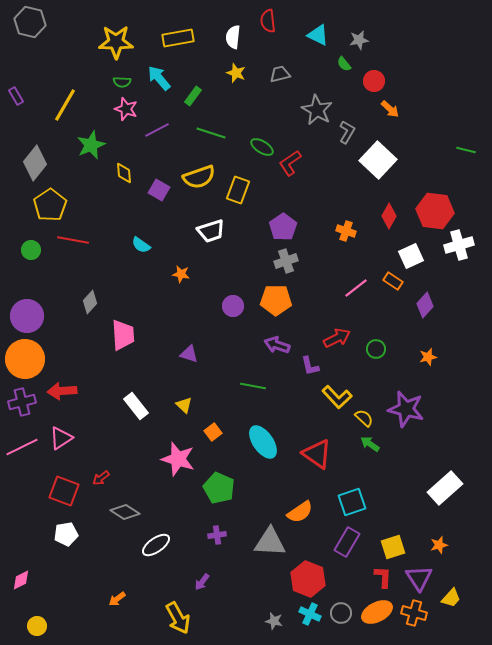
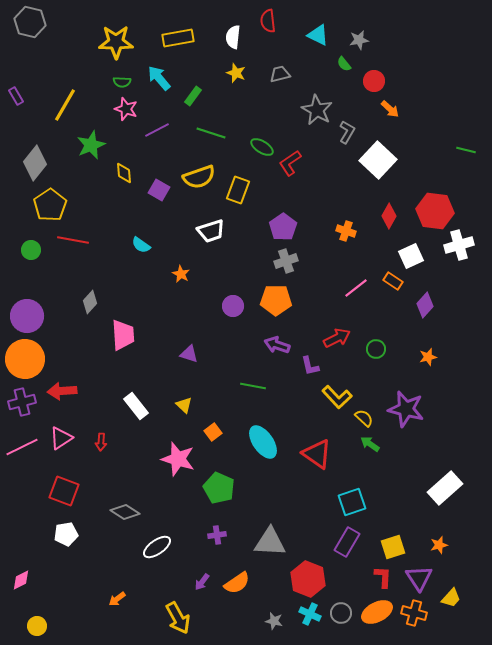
orange star at (181, 274): rotated 18 degrees clockwise
red arrow at (101, 478): moved 36 px up; rotated 48 degrees counterclockwise
orange semicircle at (300, 512): moved 63 px left, 71 px down
white ellipse at (156, 545): moved 1 px right, 2 px down
